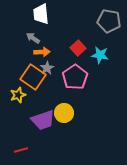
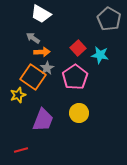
white trapezoid: rotated 55 degrees counterclockwise
gray pentagon: moved 2 px up; rotated 20 degrees clockwise
yellow circle: moved 15 px right
purple trapezoid: rotated 50 degrees counterclockwise
